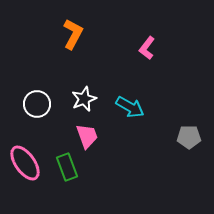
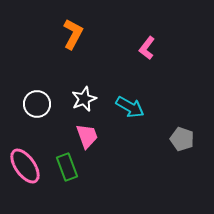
gray pentagon: moved 7 px left, 2 px down; rotated 20 degrees clockwise
pink ellipse: moved 3 px down
